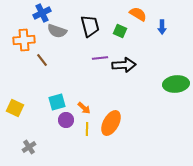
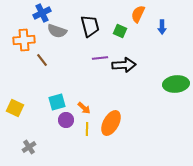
orange semicircle: rotated 96 degrees counterclockwise
